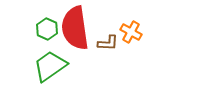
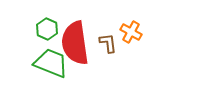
red semicircle: moved 15 px down
brown L-shape: rotated 100 degrees counterclockwise
green trapezoid: moved 1 px right, 3 px up; rotated 57 degrees clockwise
